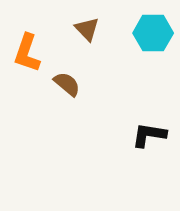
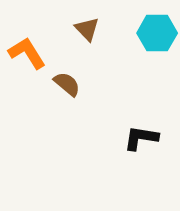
cyan hexagon: moved 4 px right
orange L-shape: rotated 129 degrees clockwise
black L-shape: moved 8 px left, 3 px down
